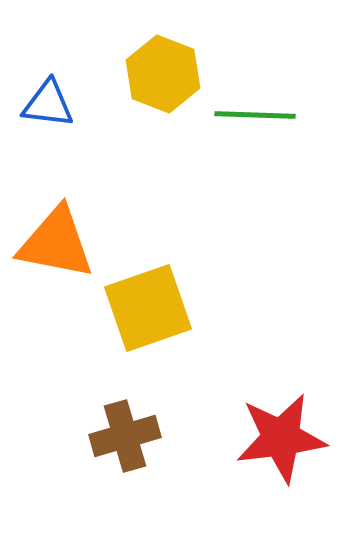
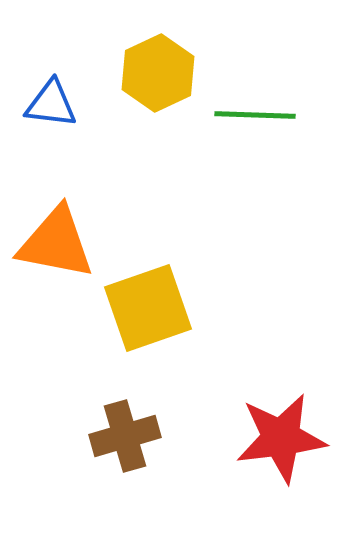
yellow hexagon: moved 5 px left, 1 px up; rotated 14 degrees clockwise
blue triangle: moved 3 px right
